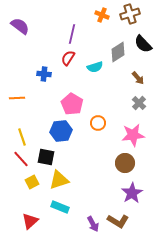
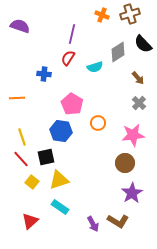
purple semicircle: rotated 18 degrees counterclockwise
blue hexagon: rotated 15 degrees clockwise
black square: rotated 24 degrees counterclockwise
yellow square: rotated 24 degrees counterclockwise
cyan rectangle: rotated 12 degrees clockwise
